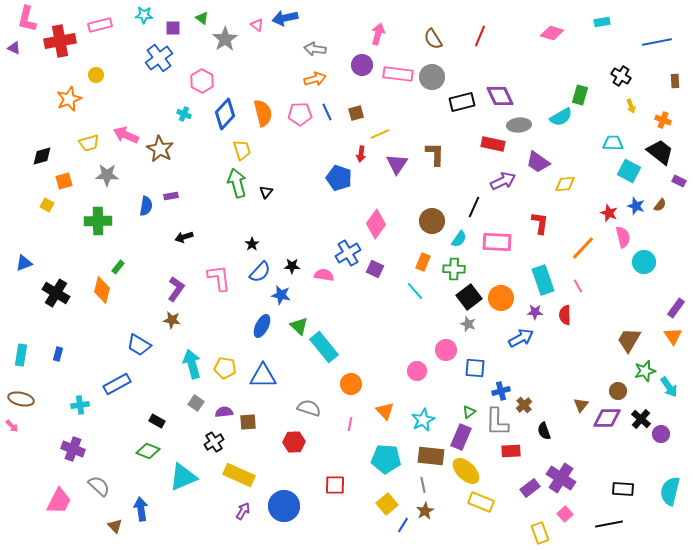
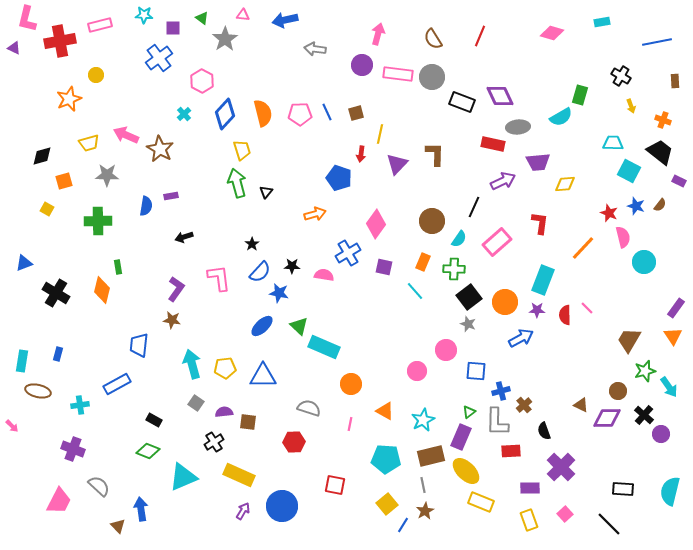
blue arrow at (285, 18): moved 2 px down
pink triangle at (257, 25): moved 14 px left, 10 px up; rotated 32 degrees counterclockwise
orange arrow at (315, 79): moved 135 px down
black rectangle at (462, 102): rotated 35 degrees clockwise
cyan cross at (184, 114): rotated 24 degrees clockwise
gray ellipse at (519, 125): moved 1 px left, 2 px down
yellow line at (380, 134): rotated 54 degrees counterclockwise
purple trapezoid at (538, 162): rotated 40 degrees counterclockwise
purple triangle at (397, 164): rotated 10 degrees clockwise
yellow square at (47, 205): moved 4 px down
pink rectangle at (497, 242): rotated 44 degrees counterclockwise
green rectangle at (118, 267): rotated 48 degrees counterclockwise
purple square at (375, 269): moved 9 px right, 2 px up; rotated 12 degrees counterclockwise
cyan rectangle at (543, 280): rotated 40 degrees clockwise
pink line at (578, 286): moved 9 px right, 22 px down; rotated 16 degrees counterclockwise
blue star at (281, 295): moved 2 px left, 2 px up
orange circle at (501, 298): moved 4 px right, 4 px down
purple star at (535, 312): moved 2 px right, 2 px up
blue ellipse at (262, 326): rotated 20 degrees clockwise
blue trapezoid at (139, 345): rotated 65 degrees clockwise
cyan rectangle at (324, 347): rotated 28 degrees counterclockwise
cyan rectangle at (21, 355): moved 1 px right, 6 px down
yellow pentagon at (225, 368): rotated 15 degrees counterclockwise
blue square at (475, 368): moved 1 px right, 3 px down
brown ellipse at (21, 399): moved 17 px right, 8 px up
brown triangle at (581, 405): rotated 42 degrees counterclockwise
orange triangle at (385, 411): rotated 18 degrees counterclockwise
black cross at (641, 419): moved 3 px right, 4 px up
black rectangle at (157, 421): moved 3 px left, 1 px up
brown square at (248, 422): rotated 12 degrees clockwise
brown rectangle at (431, 456): rotated 20 degrees counterclockwise
purple cross at (561, 478): moved 11 px up; rotated 12 degrees clockwise
red square at (335, 485): rotated 10 degrees clockwise
purple rectangle at (530, 488): rotated 36 degrees clockwise
blue circle at (284, 506): moved 2 px left
black line at (609, 524): rotated 56 degrees clockwise
brown triangle at (115, 526): moved 3 px right
yellow rectangle at (540, 533): moved 11 px left, 13 px up
